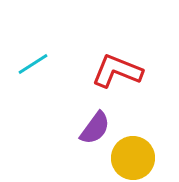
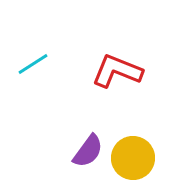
purple semicircle: moved 7 px left, 23 px down
